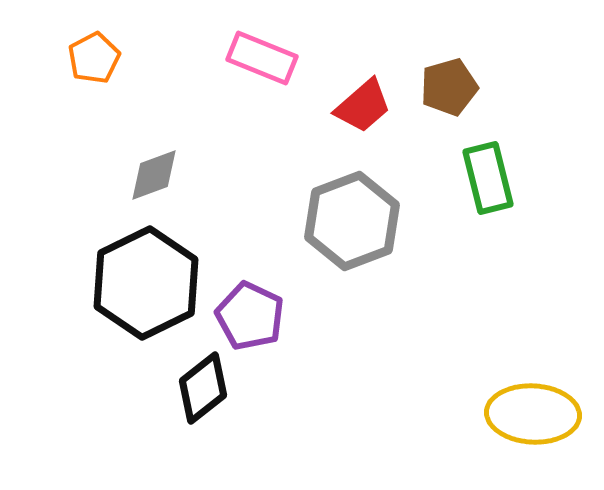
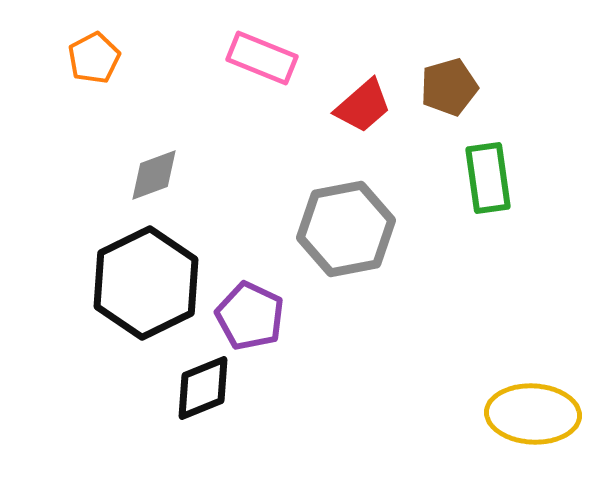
green rectangle: rotated 6 degrees clockwise
gray hexagon: moved 6 px left, 8 px down; rotated 10 degrees clockwise
black diamond: rotated 16 degrees clockwise
